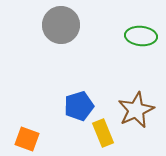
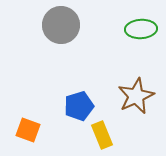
green ellipse: moved 7 px up; rotated 8 degrees counterclockwise
brown star: moved 14 px up
yellow rectangle: moved 1 px left, 2 px down
orange square: moved 1 px right, 9 px up
